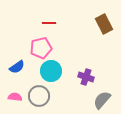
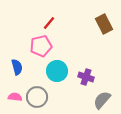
red line: rotated 48 degrees counterclockwise
pink pentagon: moved 2 px up
blue semicircle: rotated 70 degrees counterclockwise
cyan circle: moved 6 px right
gray circle: moved 2 px left, 1 px down
